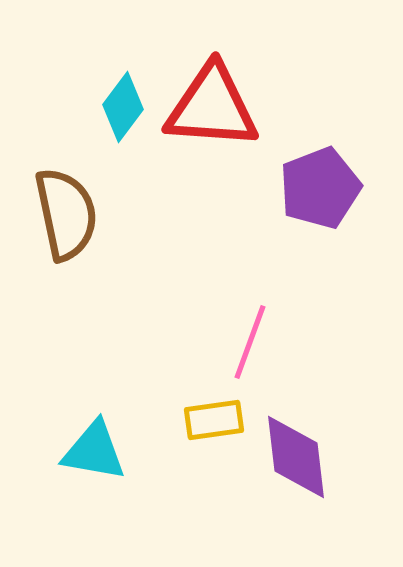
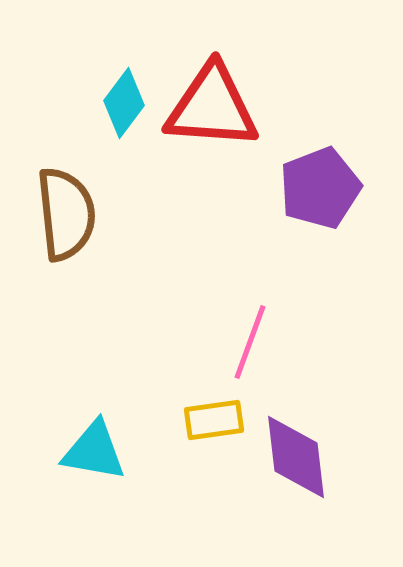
cyan diamond: moved 1 px right, 4 px up
brown semicircle: rotated 6 degrees clockwise
